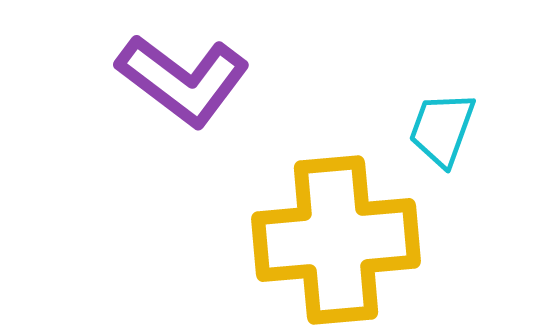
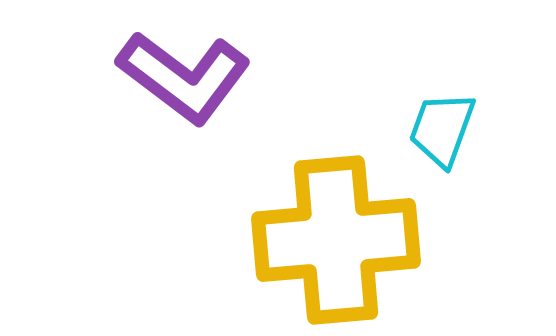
purple L-shape: moved 1 px right, 3 px up
